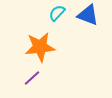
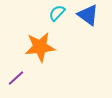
blue triangle: rotated 15 degrees clockwise
purple line: moved 16 px left
